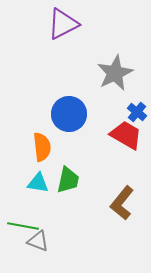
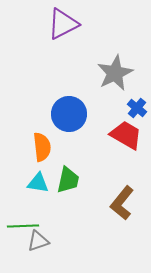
blue cross: moved 4 px up
green line: rotated 12 degrees counterclockwise
gray triangle: rotated 40 degrees counterclockwise
